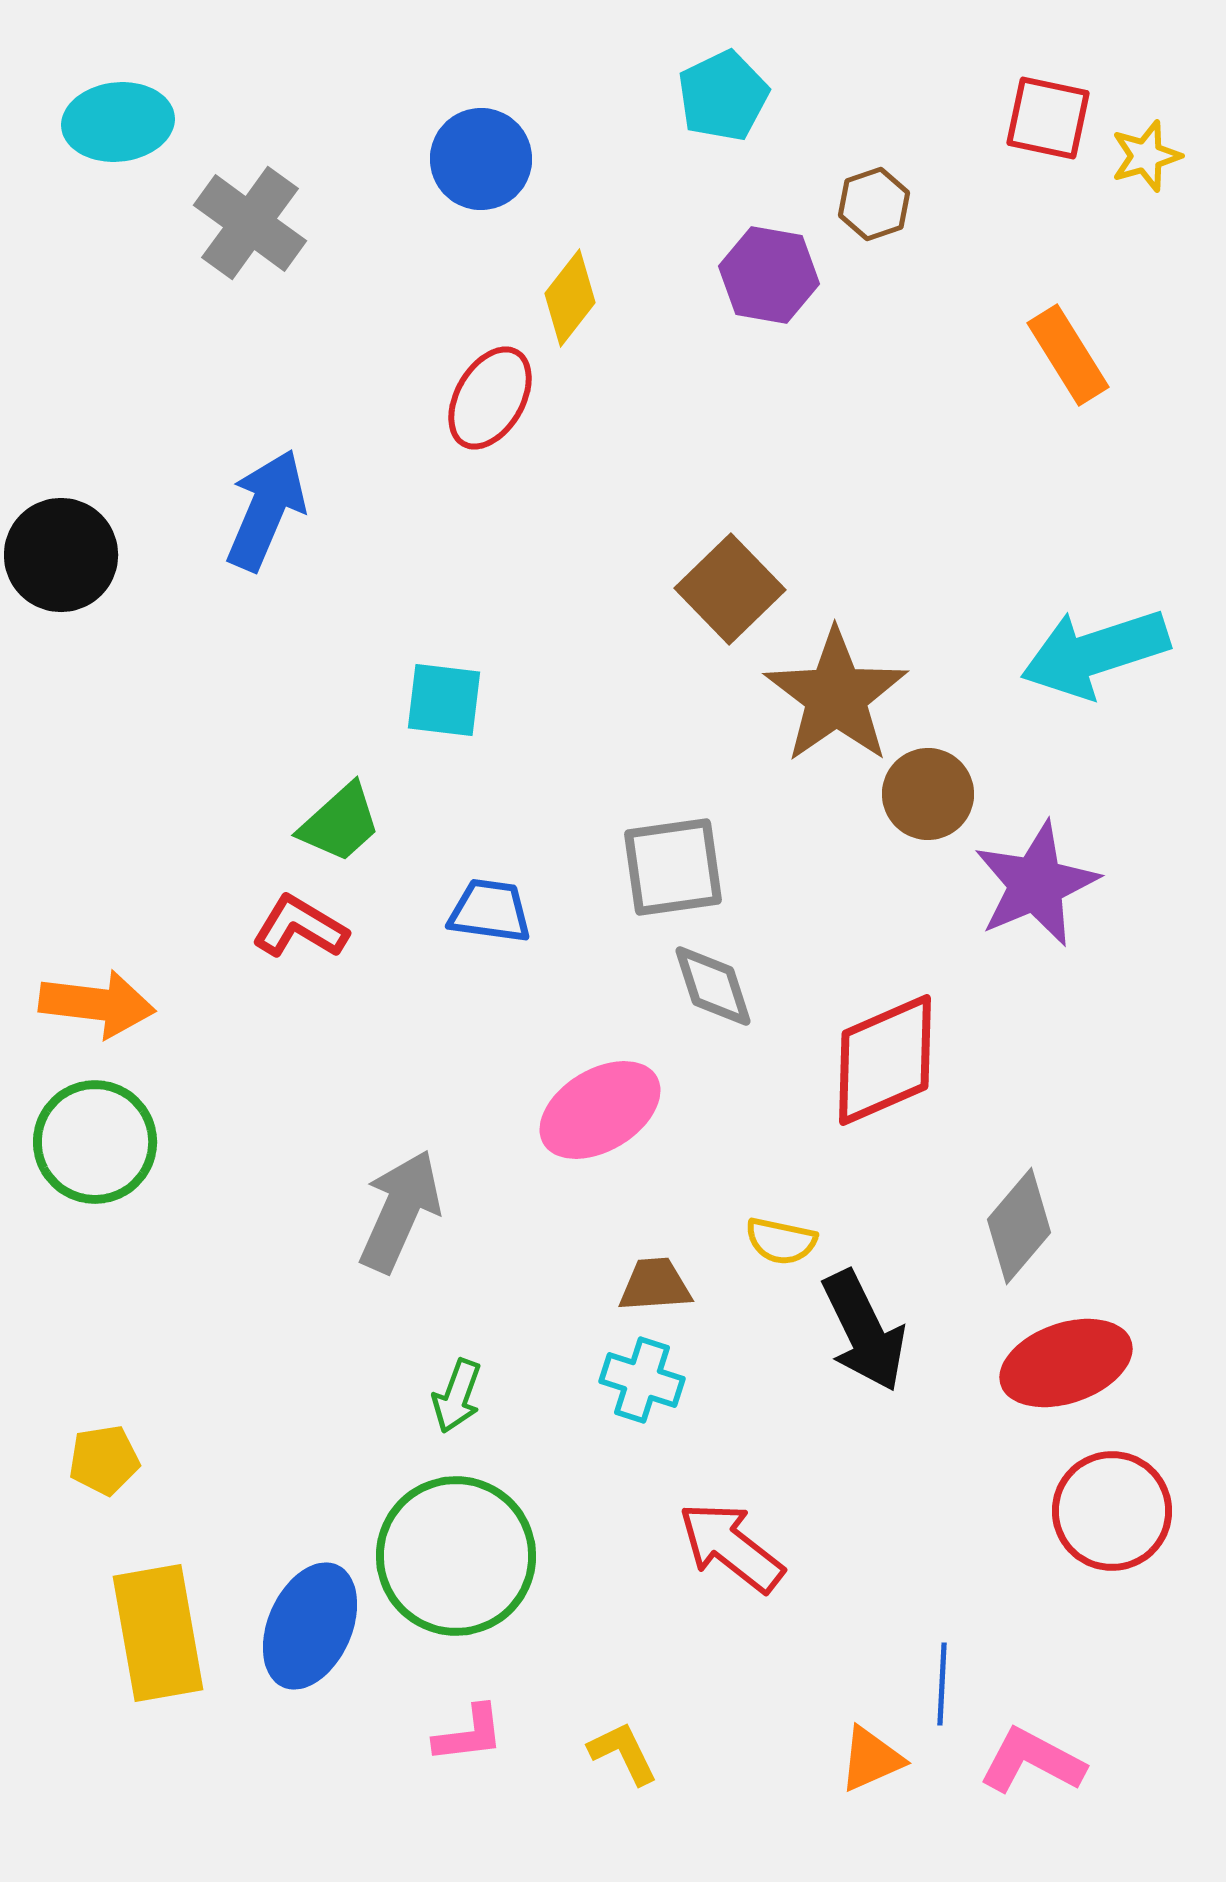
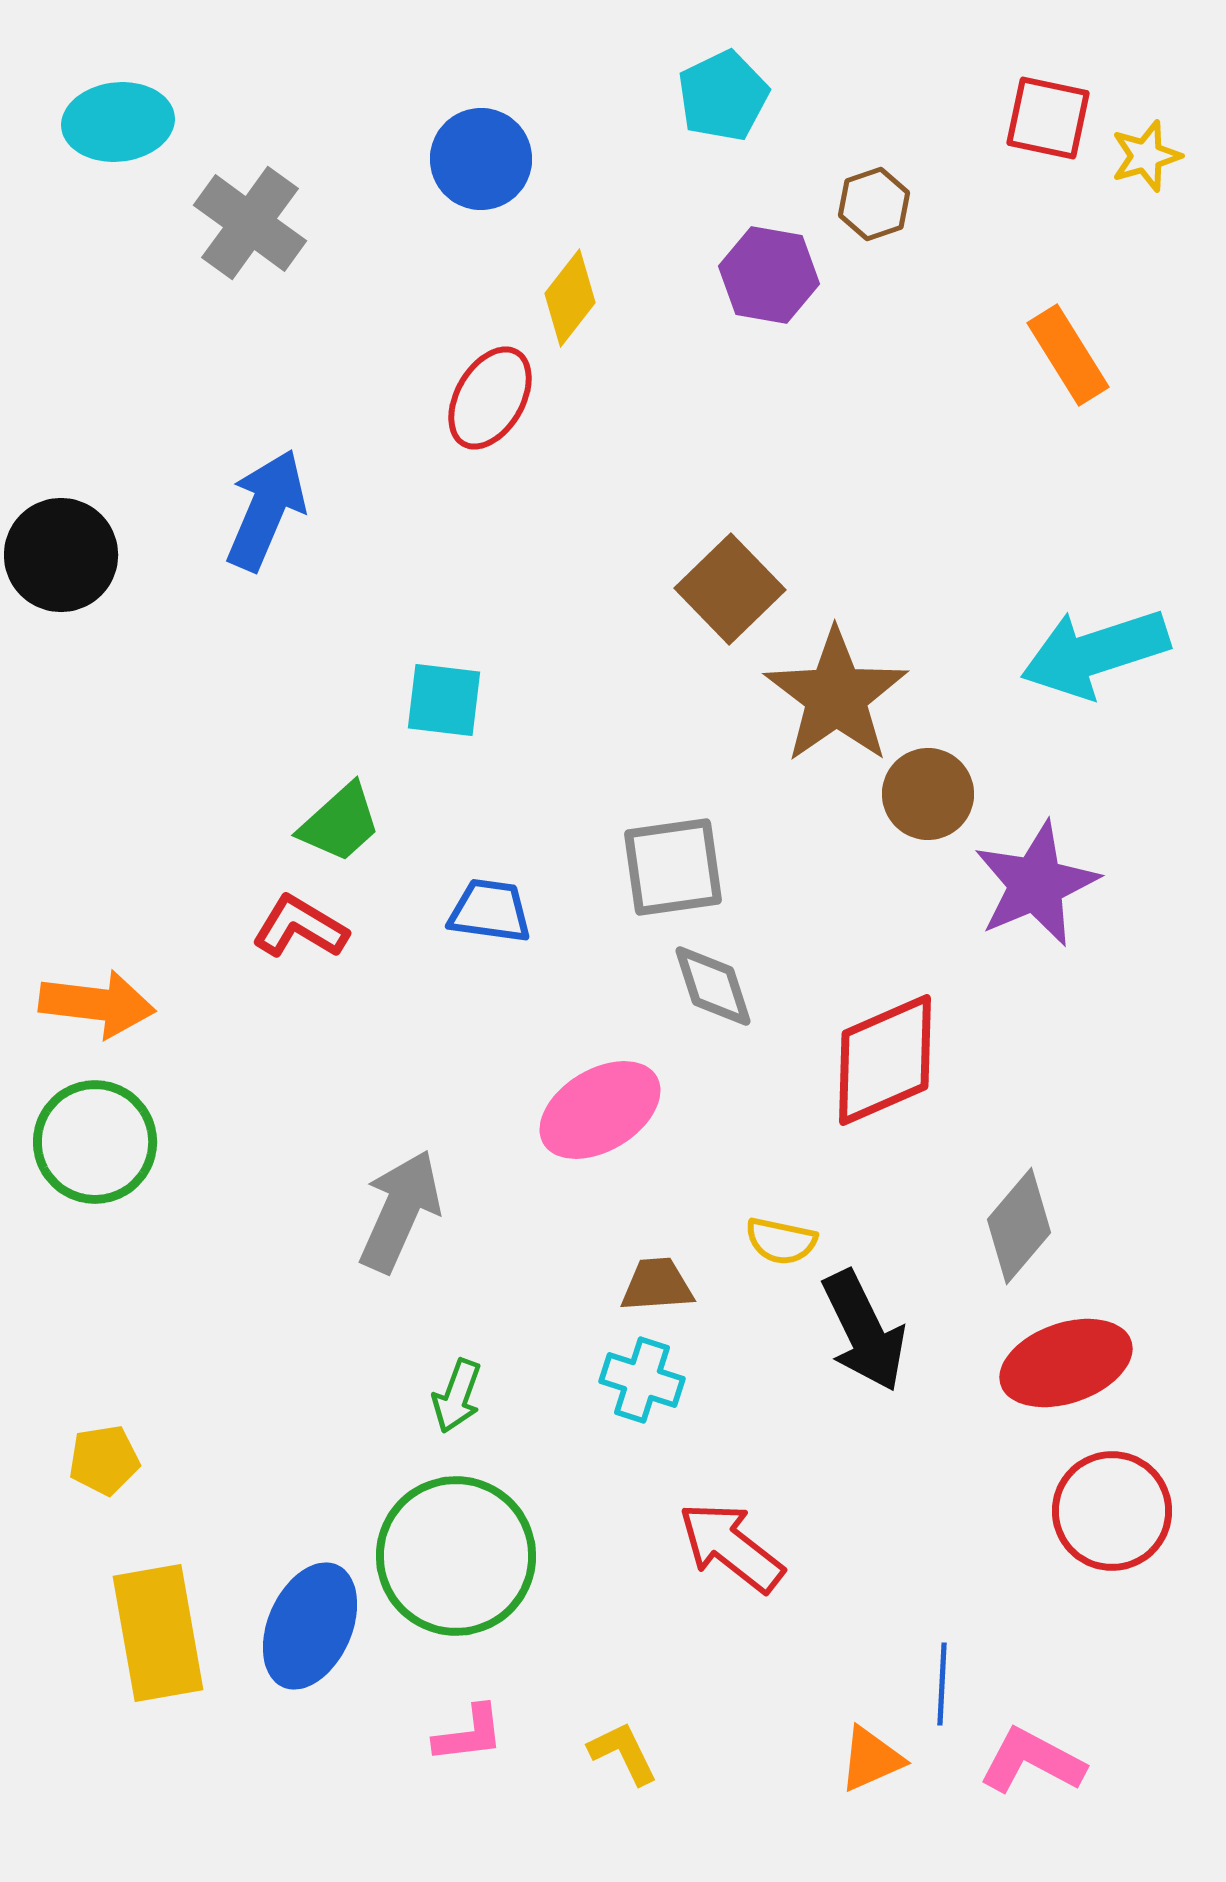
brown trapezoid at (655, 1285): moved 2 px right
